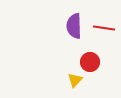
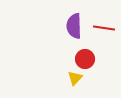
red circle: moved 5 px left, 3 px up
yellow triangle: moved 2 px up
